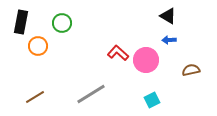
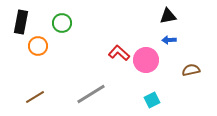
black triangle: rotated 42 degrees counterclockwise
red L-shape: moved 1 px right
